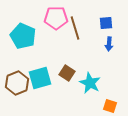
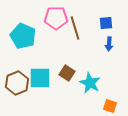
cyan square: rotated 15 degrees clockwise
